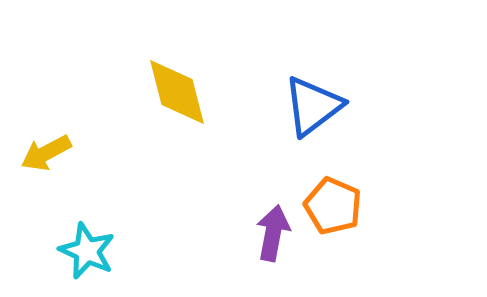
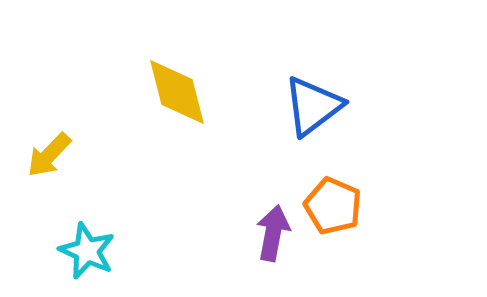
yellow arrow: moved 3 px right, 2 px down; rotated 18 degrees counterclockwise
